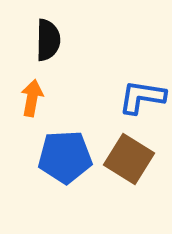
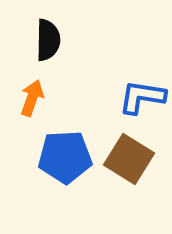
orange arrow: rotated 9 degrees clockwise
